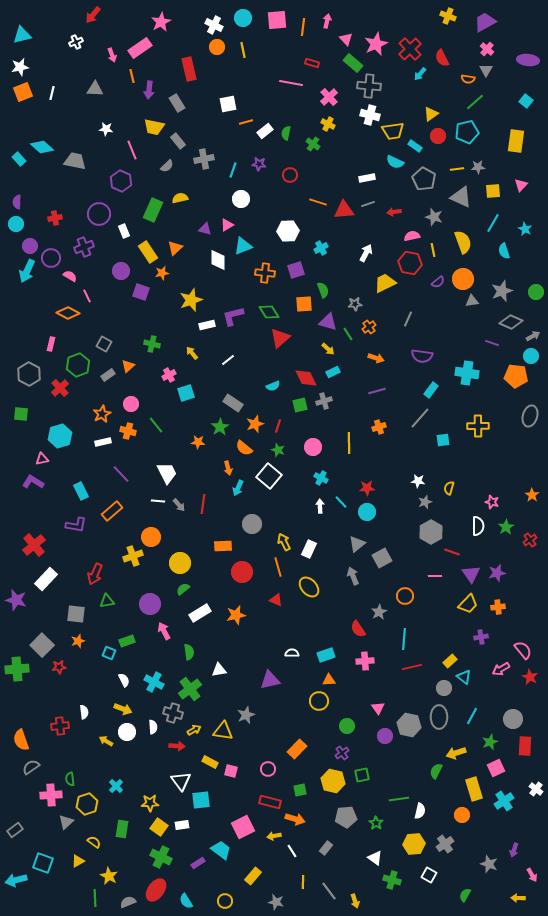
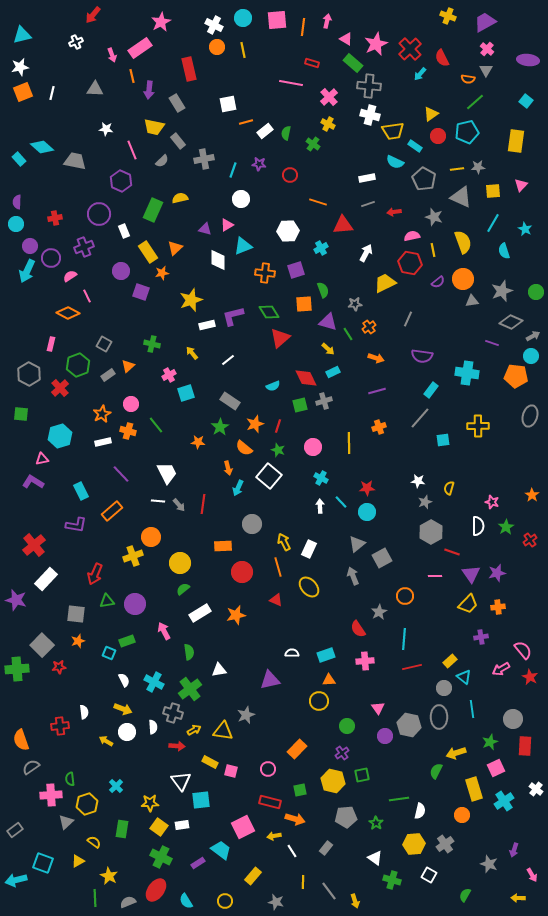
pink triangle at (346, 39): rotated 16 degrees counterclockwise
gray semicircle at (167, 166): moved 5 px left, 5 px up
red triangle at (344, 210): moved 1 px left, 15 px down
pink semicircle at (70, 276): rotated 64 degrees counterclockwise
gray rectangle at (233, 403): moved 3 px left, 2 px up
purple circle at (150, 604): moved 15 px left
cyan line at (472, 716): moved 7 px up; rotated 36 degrees counterclockwise
